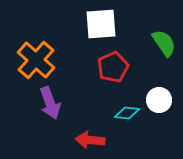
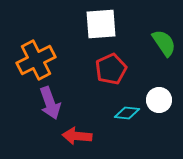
orange cross: rotated 21 degrees clockwise
red pentagon: moved 2 px left, 2 px down
red arrow: moved 13 px left, 4 px up
